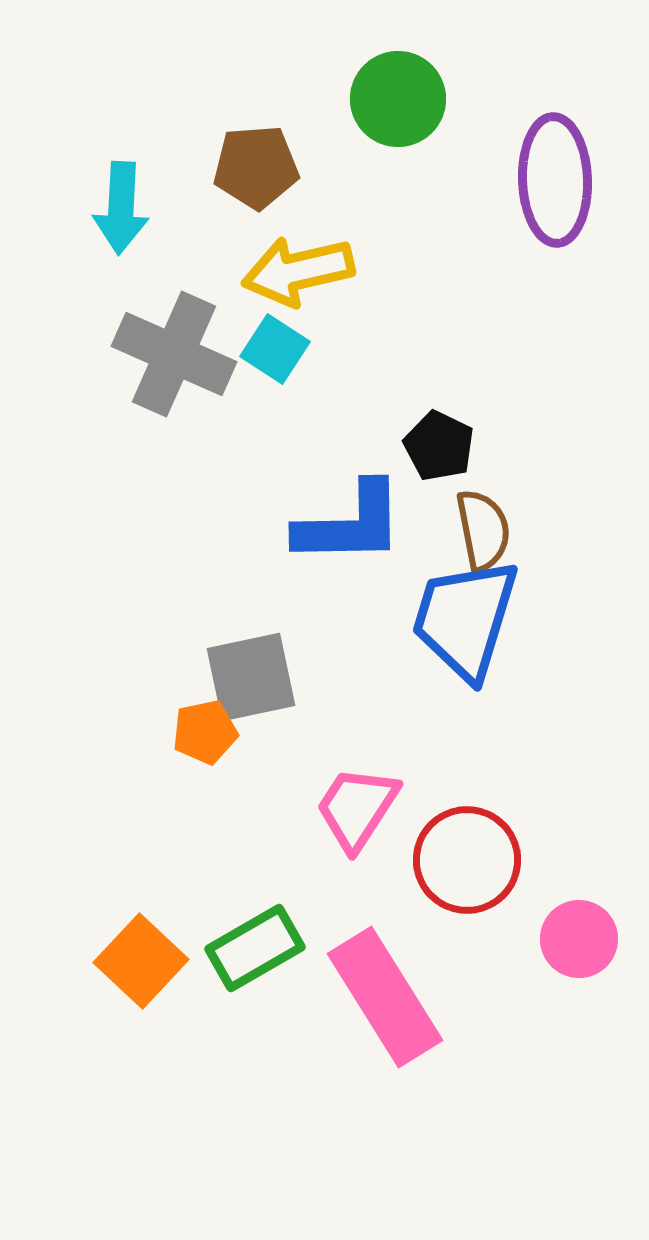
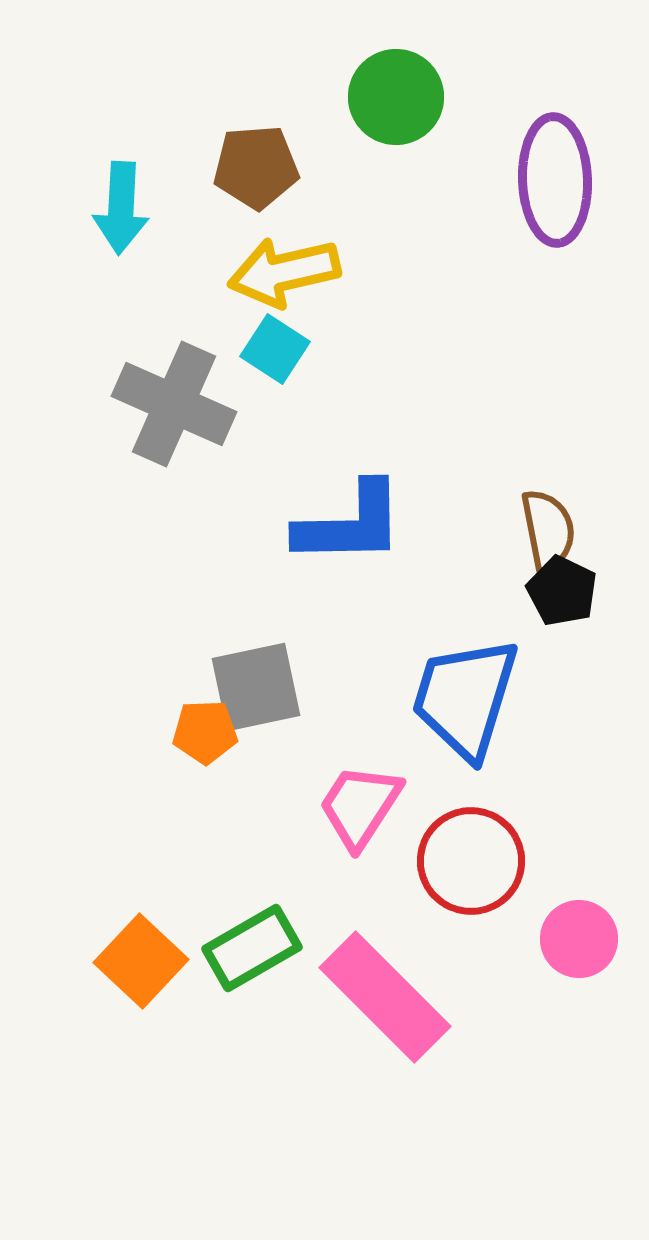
green circle: moved 2 px left, 2 px up
yellow arrow: moved 14 px left, 1 px down
gray cross: moved 50 px down
black pentagon: moved 123 px right, 145 px down
brown semicircle: moved 65 px right
blue trapezoid: moved 79 px down
gray square: moved 5 px right, 10 px down
orange pentagon: rotated 10 degrees clockwise
pink trapezoid: moved 3 px right, 2 px up
red circle: moved 4 px right, 1 px down
green rectangle: moved 3 px left
pink rectangle: rotated 13 degrees counterclockwise
